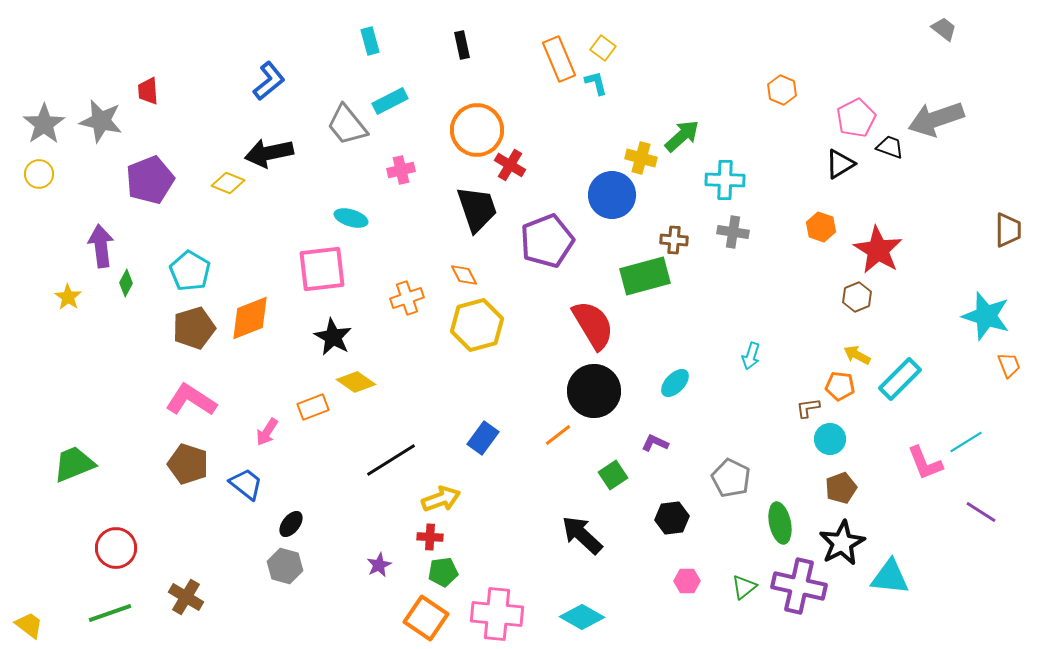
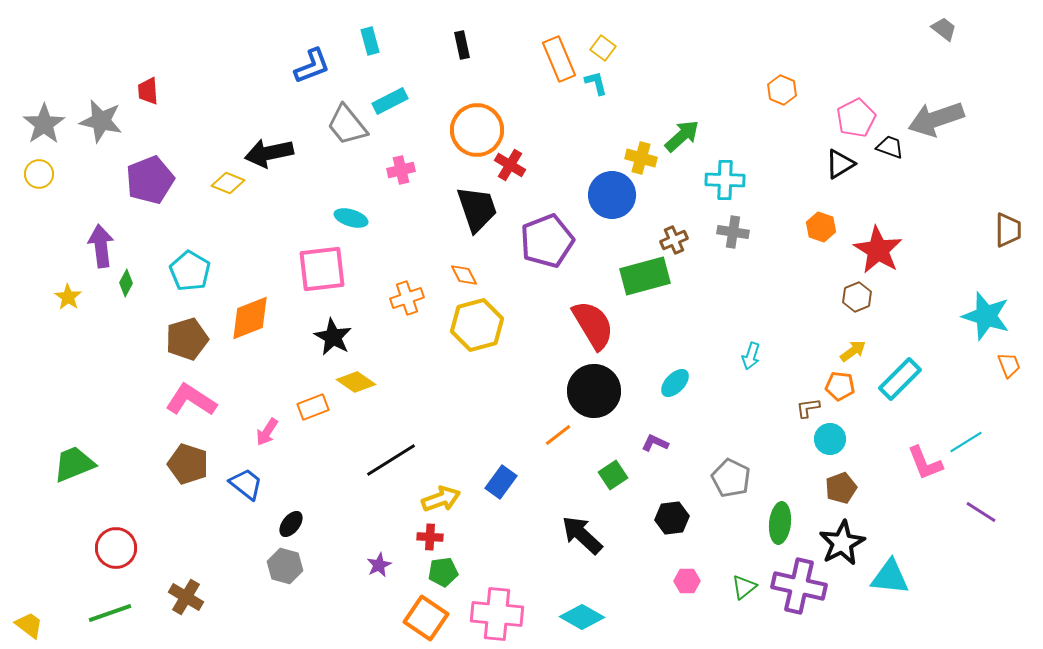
blue L-shape at (269, 81): moved 43 px right, 15 px up; rotated 18 degrees clockwise
brown cross at (674, 240): rotated 28 degrees counterclockwise
brown pentagon at (194, 328): moved 7 px left, 11 px down
yellow arrow at (857, 355): moved 4 px left, 4 px up; rotated 116 degrees clockwise
blue rectangle at (483, 438): moved 18 px right, 44 px down
green ellipse at (780, 523): rotated 18 degrees clockwise
